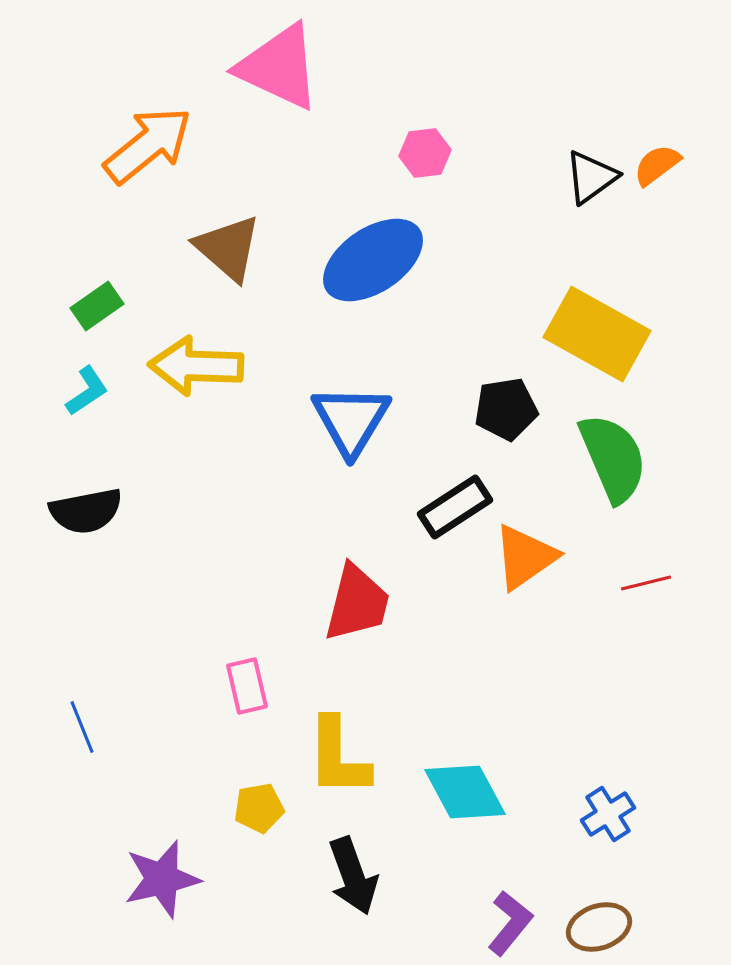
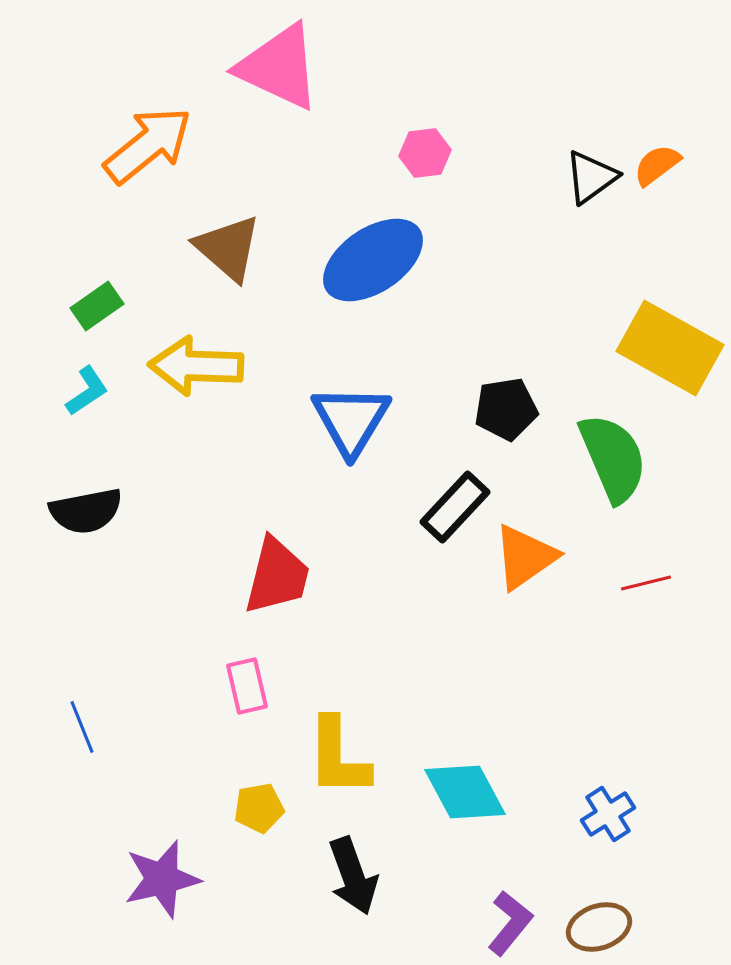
yellow rectangle: moved 73 px right, 14 px down
black rectangle: rotated 14 degrees counterclockwise
red trapezoid: moved 80 px left, 27 px up
